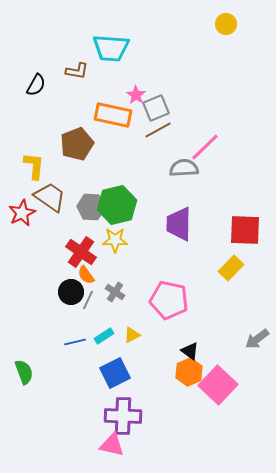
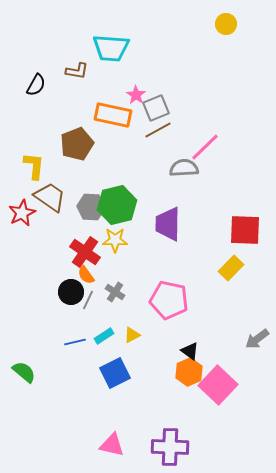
purple trapezoid: moved 11 px left
red cross: moved 4 px right
green semicircle: rotated 30 degrees counterclockwise
purple cross: moved 47 px right, 31 px down
